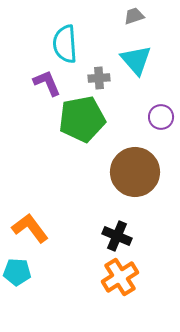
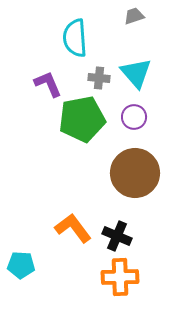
cyan semicircle: moved 10 px right, 6 px up
cyan triangle: moved 13 px down
gray cross: rotated 10 degrees clockwise
purple L-shape: moved 1 px right, 1 px down
purple circle: moved 27 px left
brown circle: moved 1 px down
orange L-shape: moved 43 px right
cyan pentagon: moved 4 px right, 7 px up
orange cross: rotated 30 degrees clockwise
